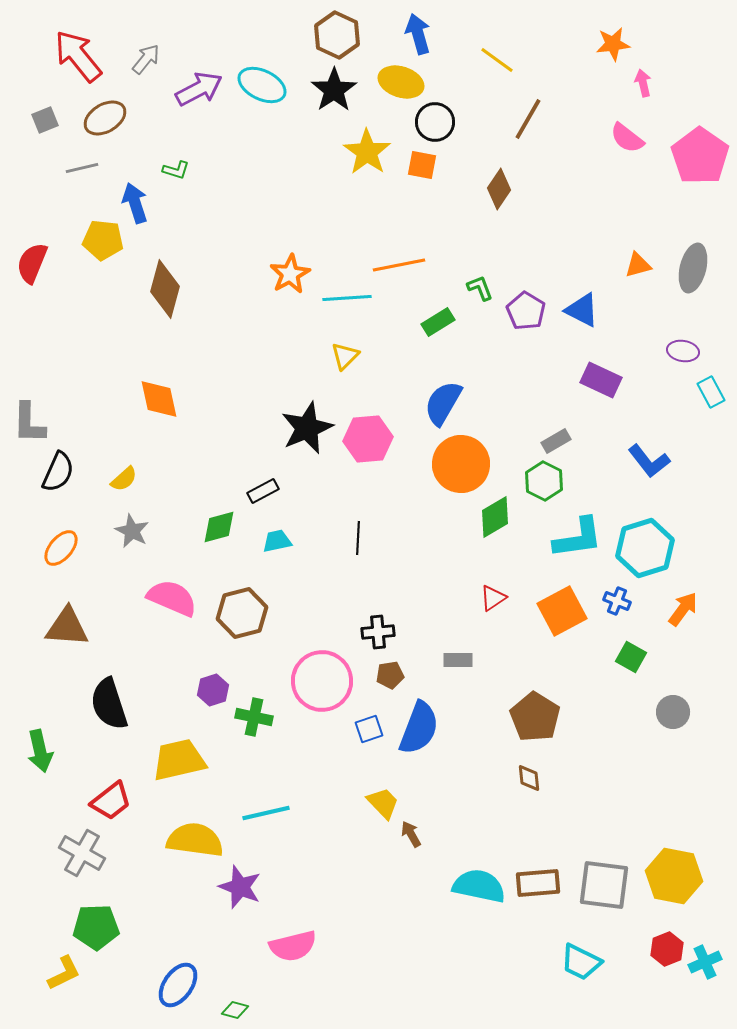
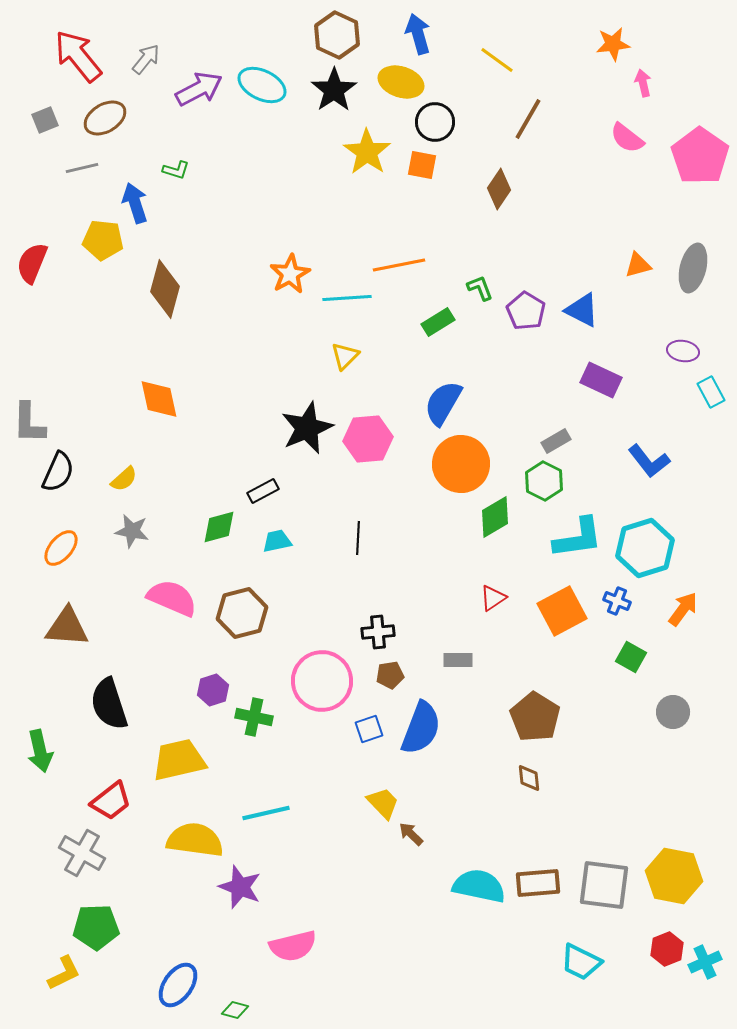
gray star at (132, 531): rotated 16 degrees counterclockwise
blue semicircle at (419, 728): moved 2 px right
brown arrow at (411, 834): rotated 16 degrees counterclockwise
